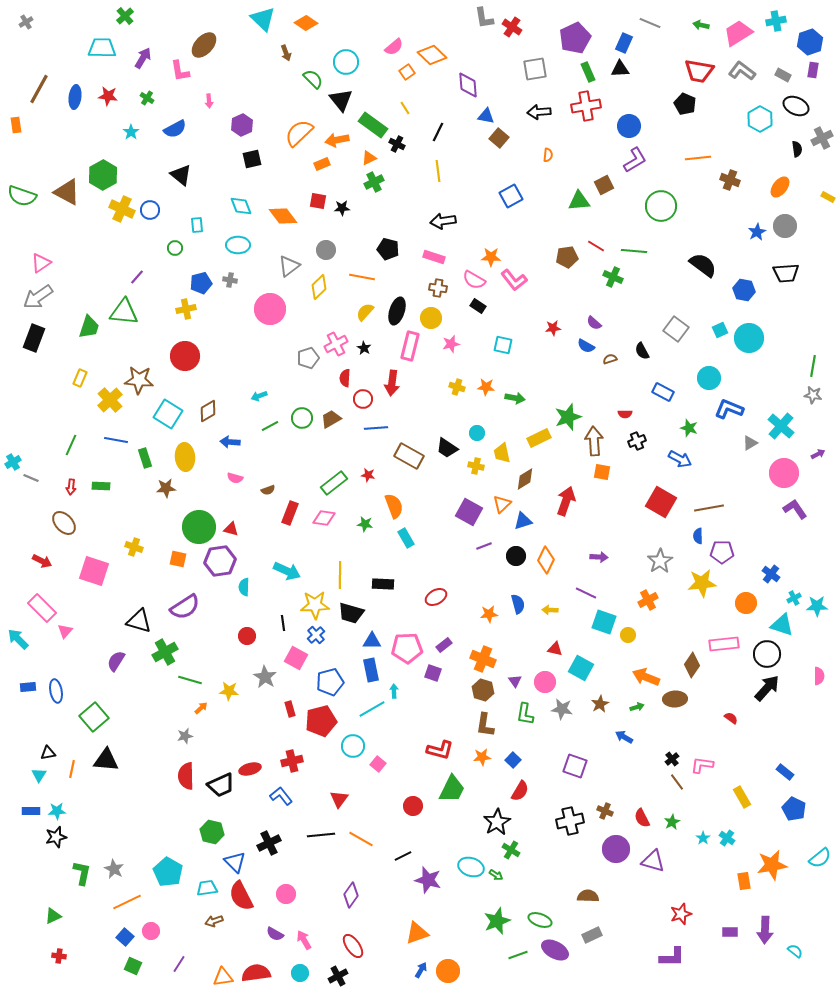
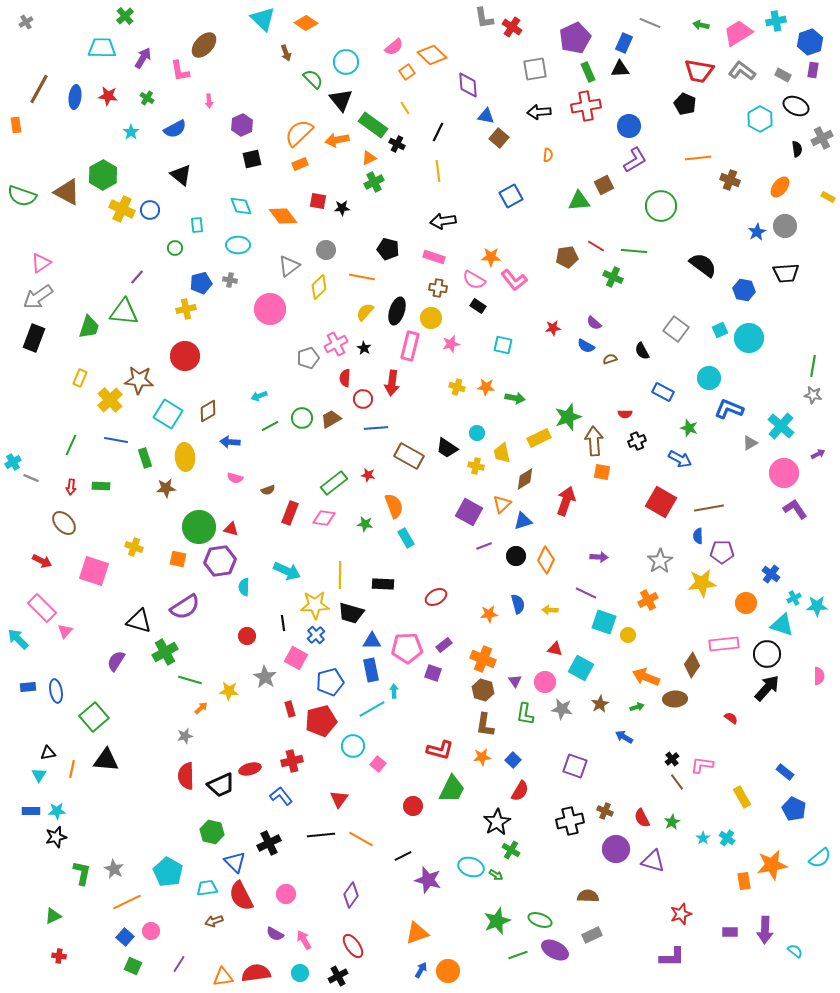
orange rectangle at (322, 164): moved 22 px left
